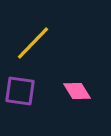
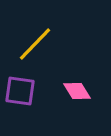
yellow line: moved 2 px right, 1 px down
